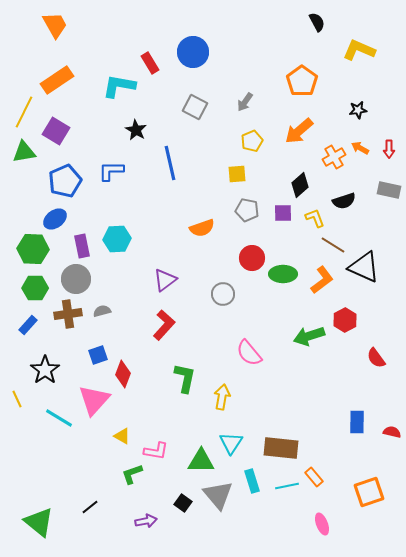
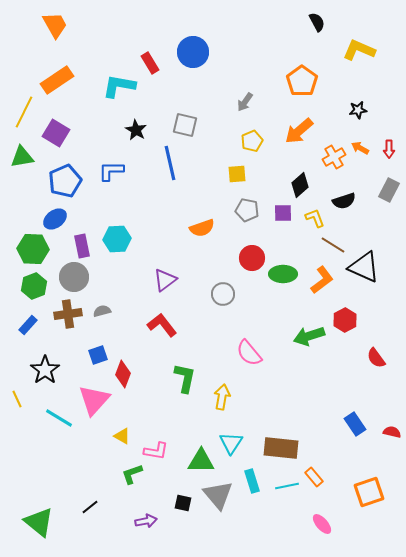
gray square at (195, 107): moved 10 px left, 18 px down; rotated 15 degrees counterclockwise
purple square at (56, 131): moved 2 px down
green triangle at (24, 152): moved 2 px left, 5 px down
gray rectangle at (389, 190): rotated 75 degrees counterclockwise
gray circle at (76, 279): moved 2 px left, 2 px up
green hexagon at (35, 288): moved 1 px left, 2 px up; rotated 20 degrees counterclockwise
red L-shape at (164, 325): moved 2 px left; rotated 80 degrees counterclockwise
blue rectangle at (357, 422): moved 2 px left, 2 px down; rotated 35 degrees counterclockwise
black square at (183, 503): rotated 24 degrees counterclockwise
pink ellipse at (322, 524): rotated 20 degrees counterclockwise
